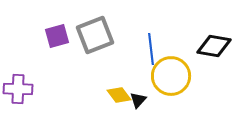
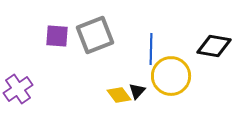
purple square: rotated 20 degrees clockwise
blue line: rotated 8 degrees clockwise
purple cross: rotated 36 degrees counterclockwise
black triangle: moved 1 px left, 9 px up
